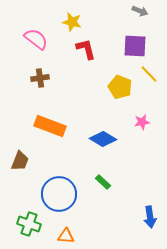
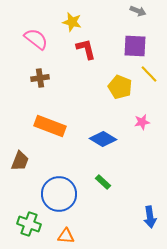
gray arrow: moved 2 px left
